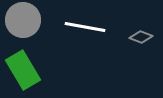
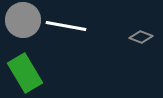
white line: moved 19 px left, 1 px up
green rectangle: moved 2 px right, 3 px down
